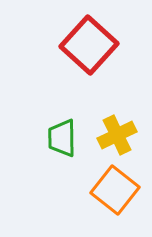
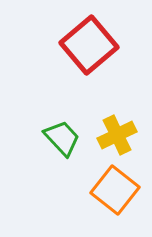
red square: rotated 8 degrees clockwise
green trapezoid: rotated 138 degrees clockwise
